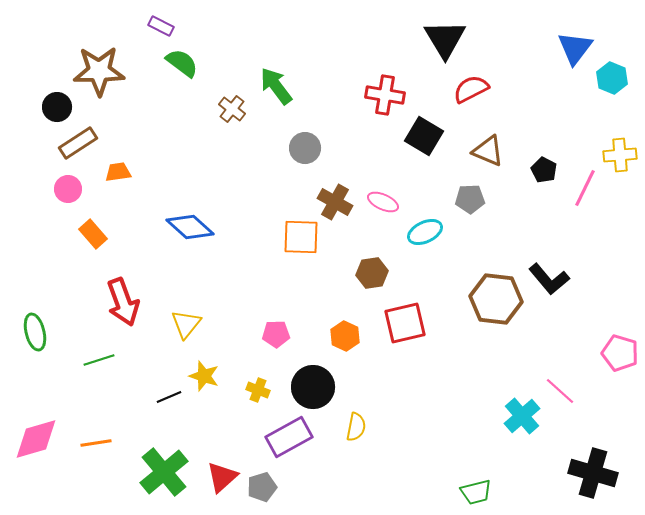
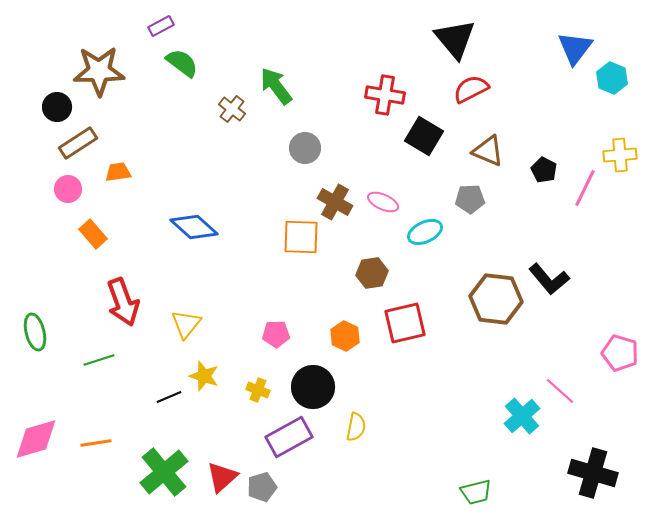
purple rectangle at (161, 26): rotated 55 degrees counterclockwise
black triangle at (445, 39): moved 10 px right; rotated 9 degrees counterclockwise
blue diamond at (190, 227): moved 4 px right
